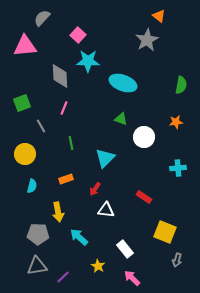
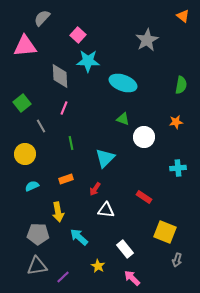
orange triangle: moved 24 px right
green square: rotated 18 degrees counterclockwise
green triangle: moved 2 px right
cyan semicircle: rotated 128 degrees counterclockwise
